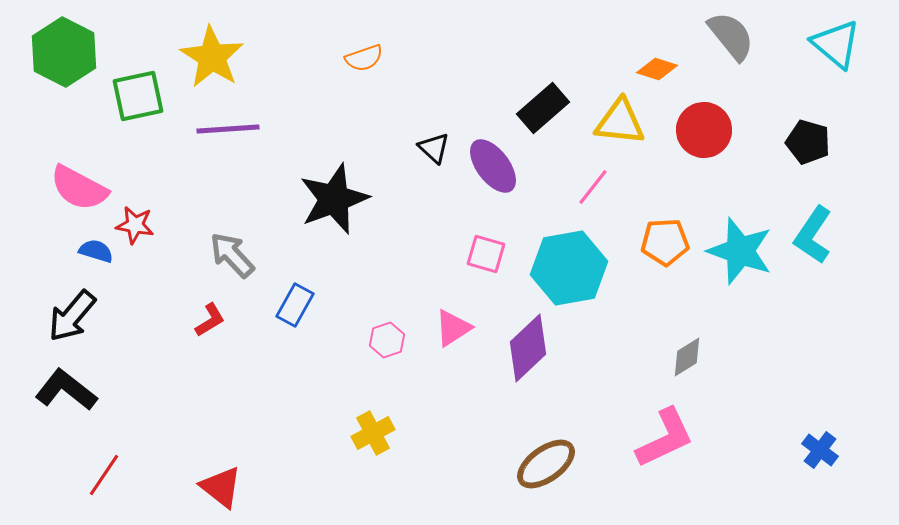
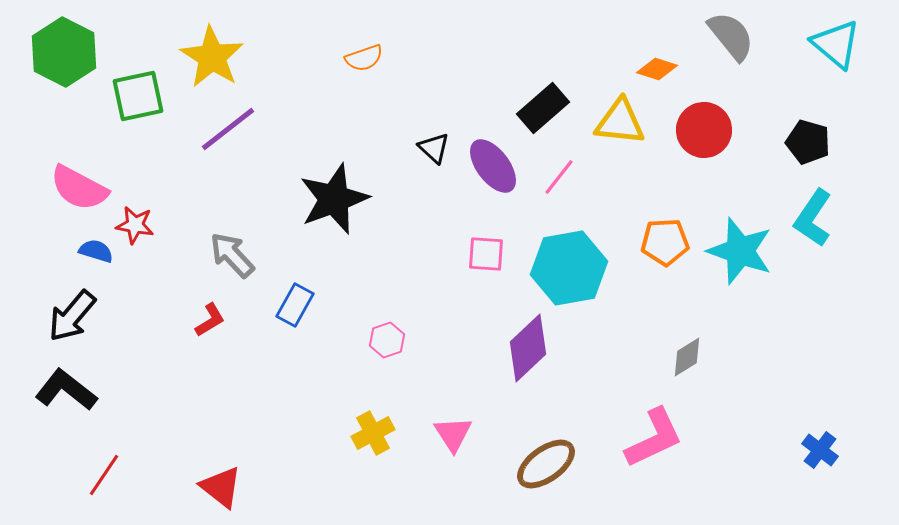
purple line: rotated 34 degrees counterclockwise
pink line: moved 34 px left, 10 px up
cyan L-shape: moved 17 px up
pink square: rotated 12 degrees counterclockwise
pink triangle: moved 106 px down; rotated 30 degrees counterclockwise
pink L-shape: moved 11 px left
